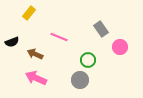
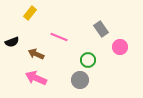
yellow rectangle: moved 1 px right
brown arrow: moved 1 px right
